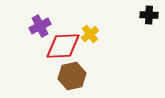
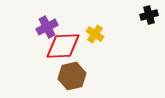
black cross: rotated 18 degrees counterclockwise
purple cross: moved 7 px right, 1 px down
yellow cross: moved 5 px right; rotated 18 degrees counterclockwise
